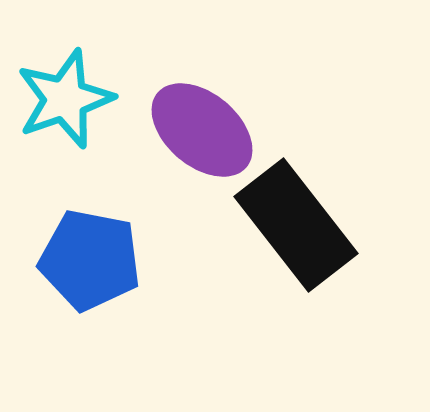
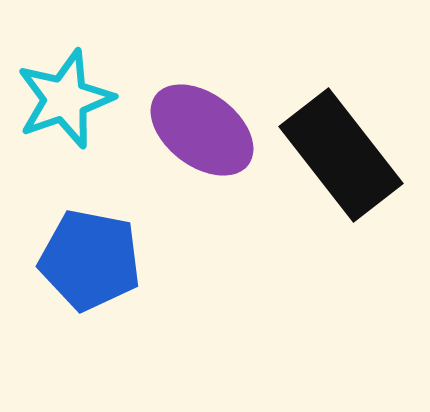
purple ellipse: rotated 3 degrees counterclockwise
black rectangle: moved 45 px right, 70 px up
